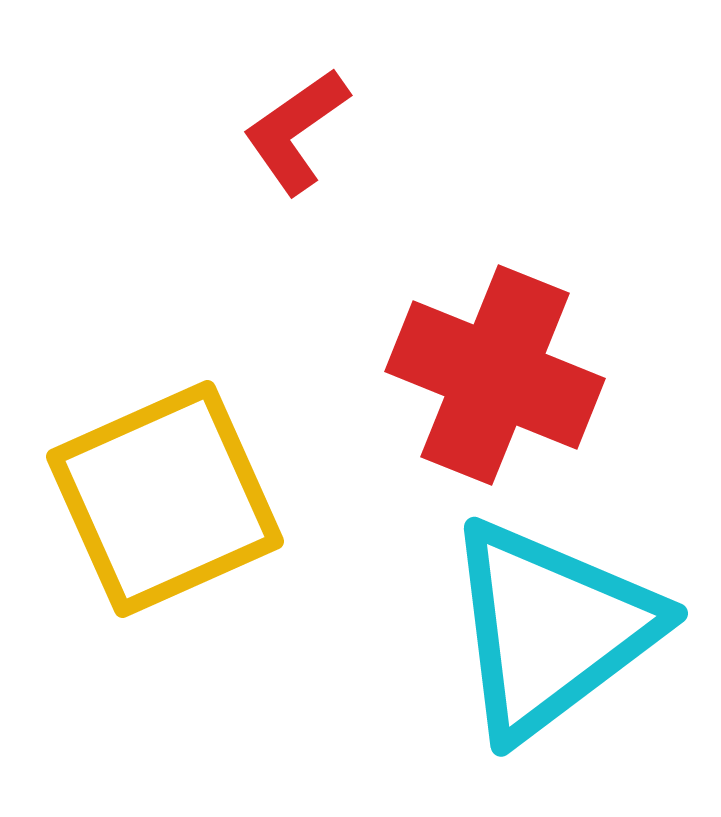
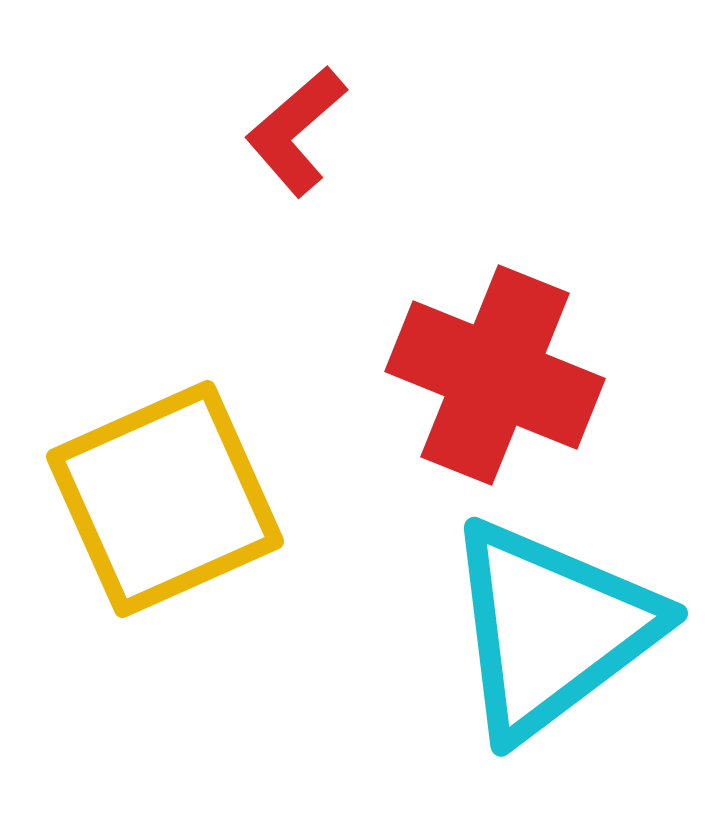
red L-shape: rotated 6 degrees counterclockwise
